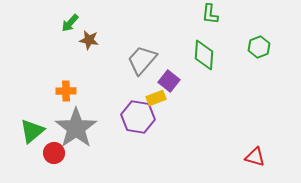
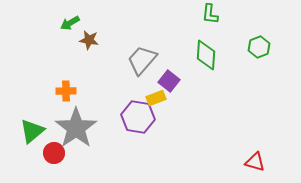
green arrow: rotated 18 degrees clockwise
green diamond: moved 2 px right
red triangle: moved 5 px down
